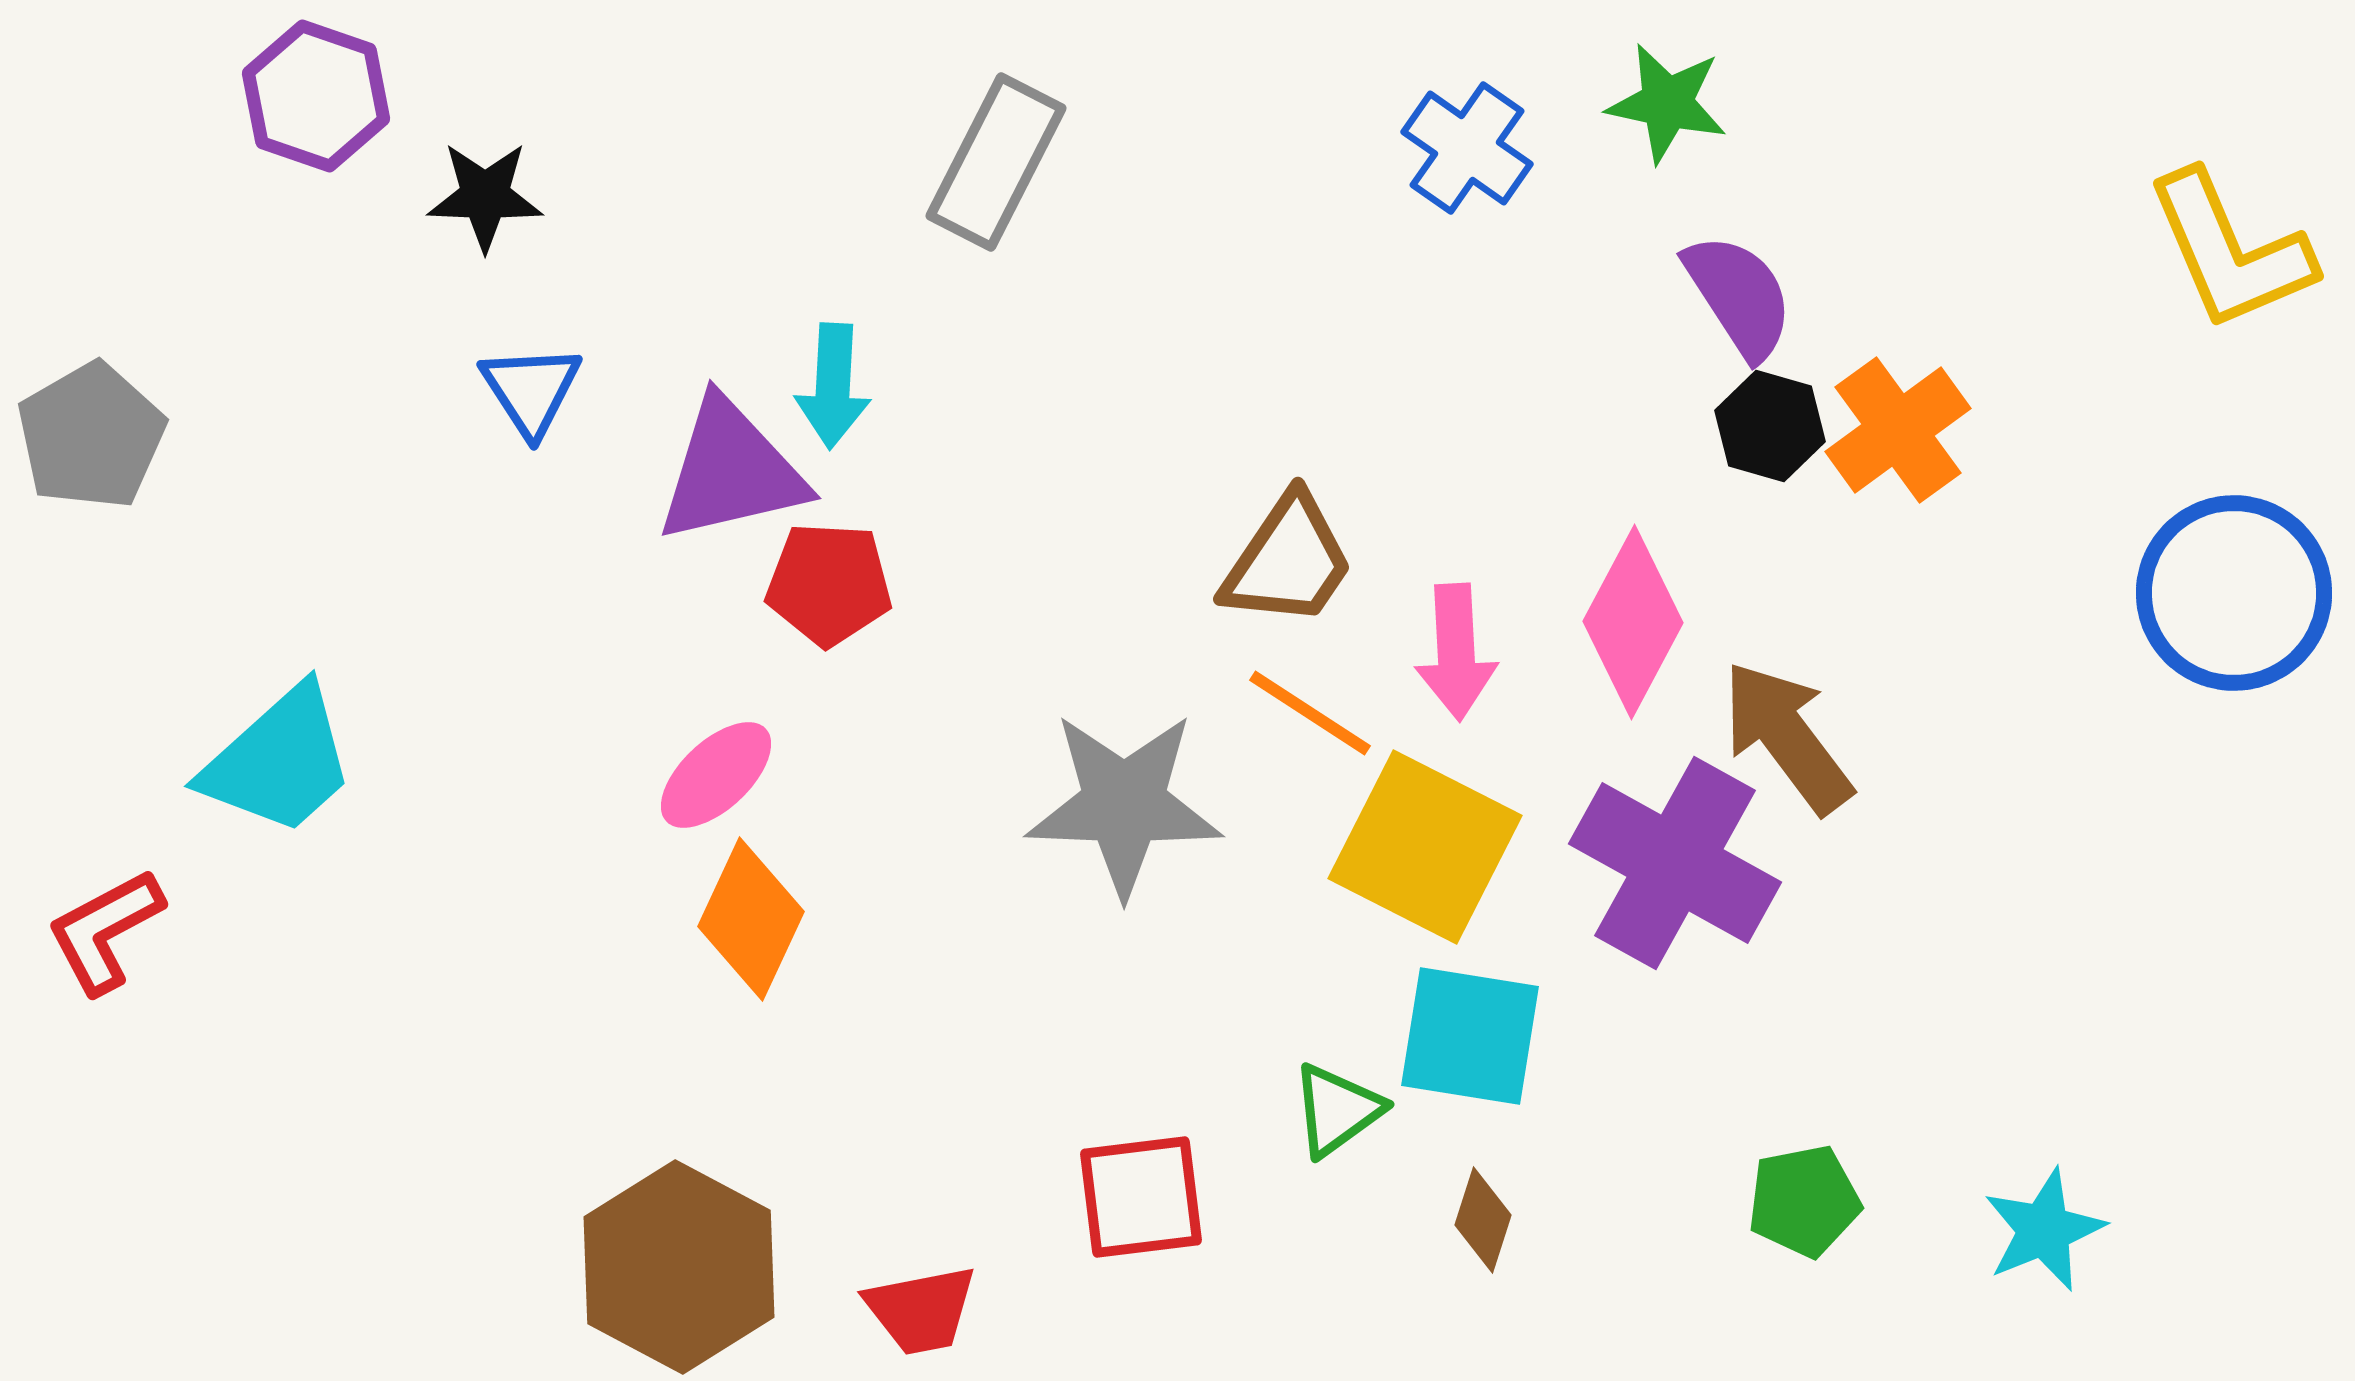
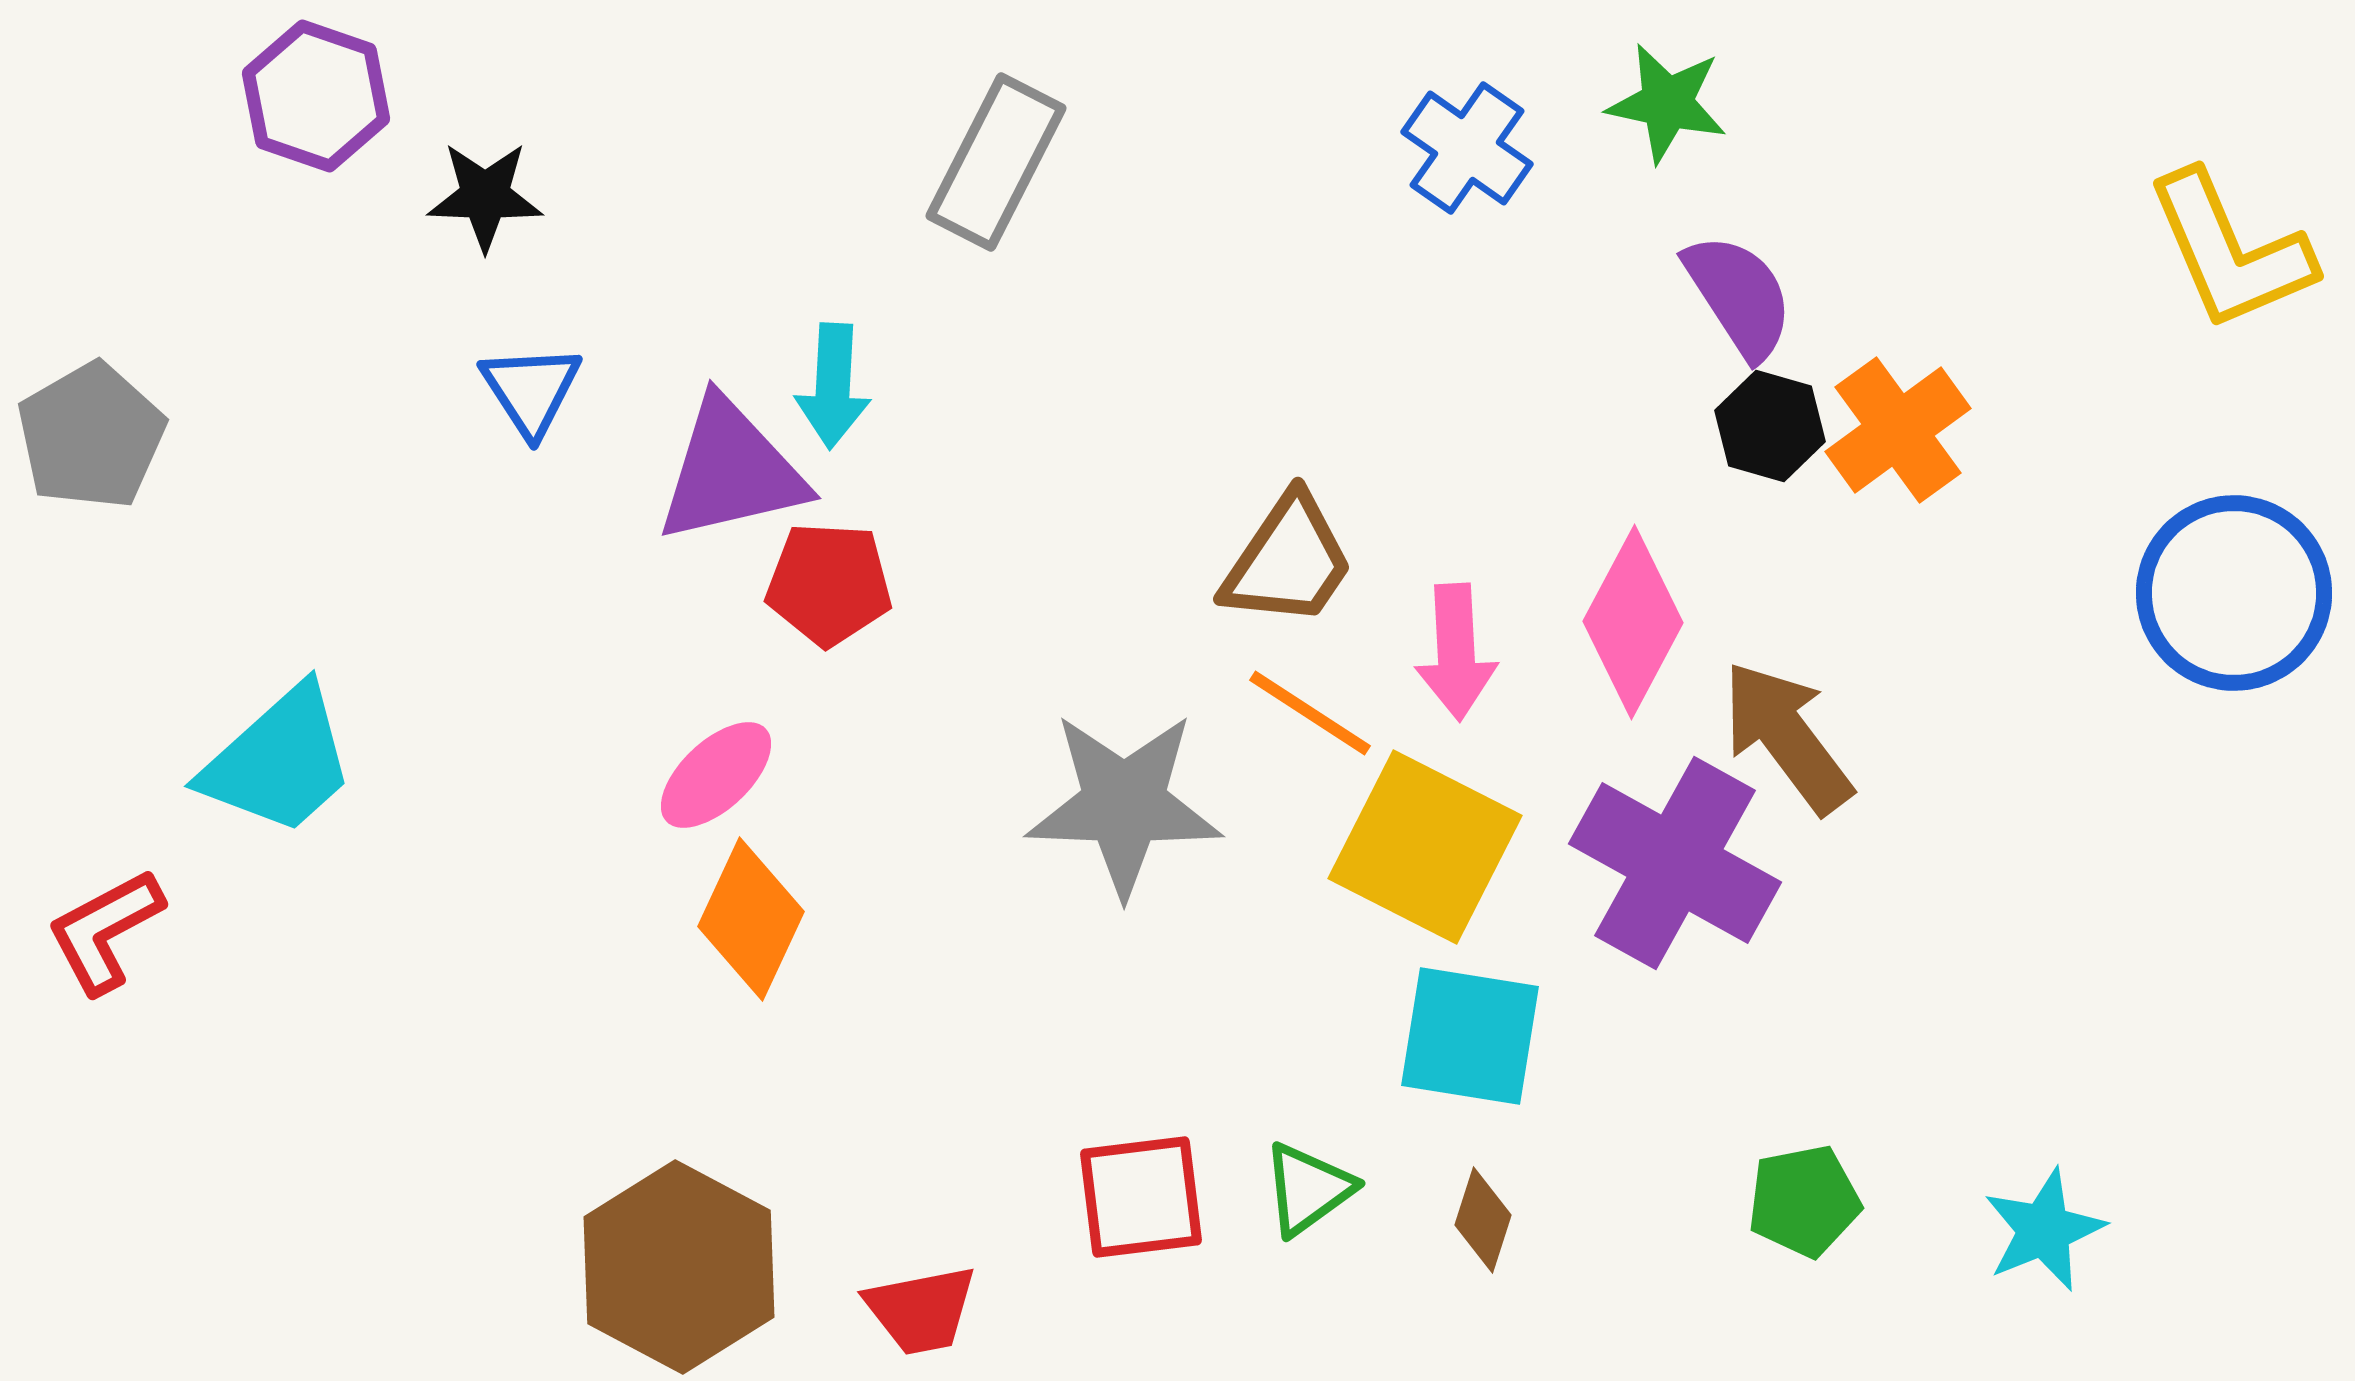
green triangle: moved 29 px left, 79 px down
